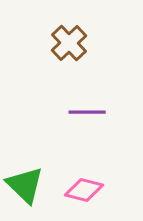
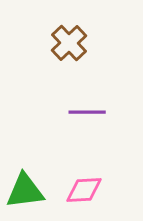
green triangle: moved 6 px down; rotated 51 degrees counterclockwise
pink diamond: rotated 18 degrees counterclockwise
